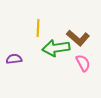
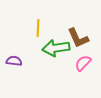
brown L-shape: rotated 25 degrees clockwise
purple semicircle: moved 2 px down; rotated 14 degrees clockwise
pink semicircle: rotated 108 degrees counterclockwise
